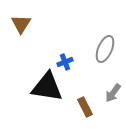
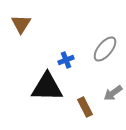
gray ellipse: rotated 16 degrees clockwise
blue cross: moved 1 px right, 2 px up
black triangle: rotated 8 degrees counterclockwise
gray arrow: rotated 18 degrees clockwise
